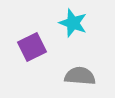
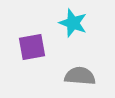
purple square: rotated 16 degrees clockwise
